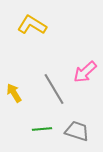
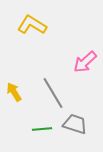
pink arrow: moved 10 px up
gray line: moved 1 px left, 4 px down
yellow arrow: moved 1 px up
gray trapezoid: moved 2 px left, 7 px up
